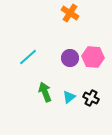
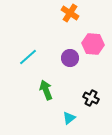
pink hexagon: moved 13 px up
green arrow: moved 1 px right, 2 px up
cyan triangle: moved 21 px down
